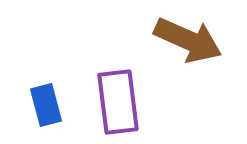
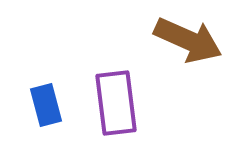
purple rectangle: moved 2 px left, 1 px down
